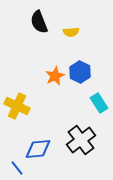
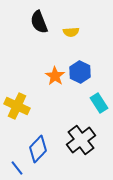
orange star: rotated 12 degrees counterclockwise
blue diamond: rotated 40 degrees counterclockwise
